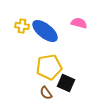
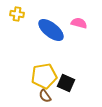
yellow cross: moved 5 px left, 12 px up
blue ellipse: moved 6 px right, 1 px up
yellow pentagon: moved 5 px left, 9 px down
brown semicircle: moved 1 px left, 3 px down
